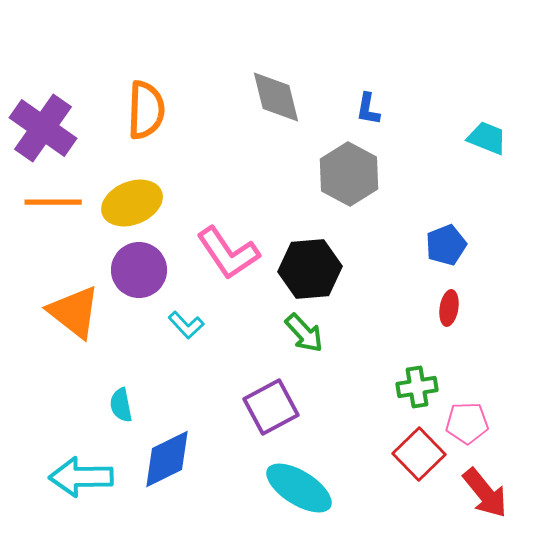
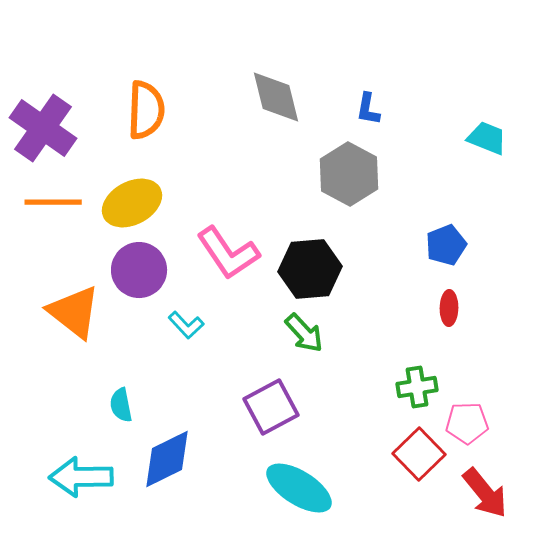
yellow ellipse: rotated 6 degrees counterclockwise
red ellipse: rotated 8 degrees counterclockwise
